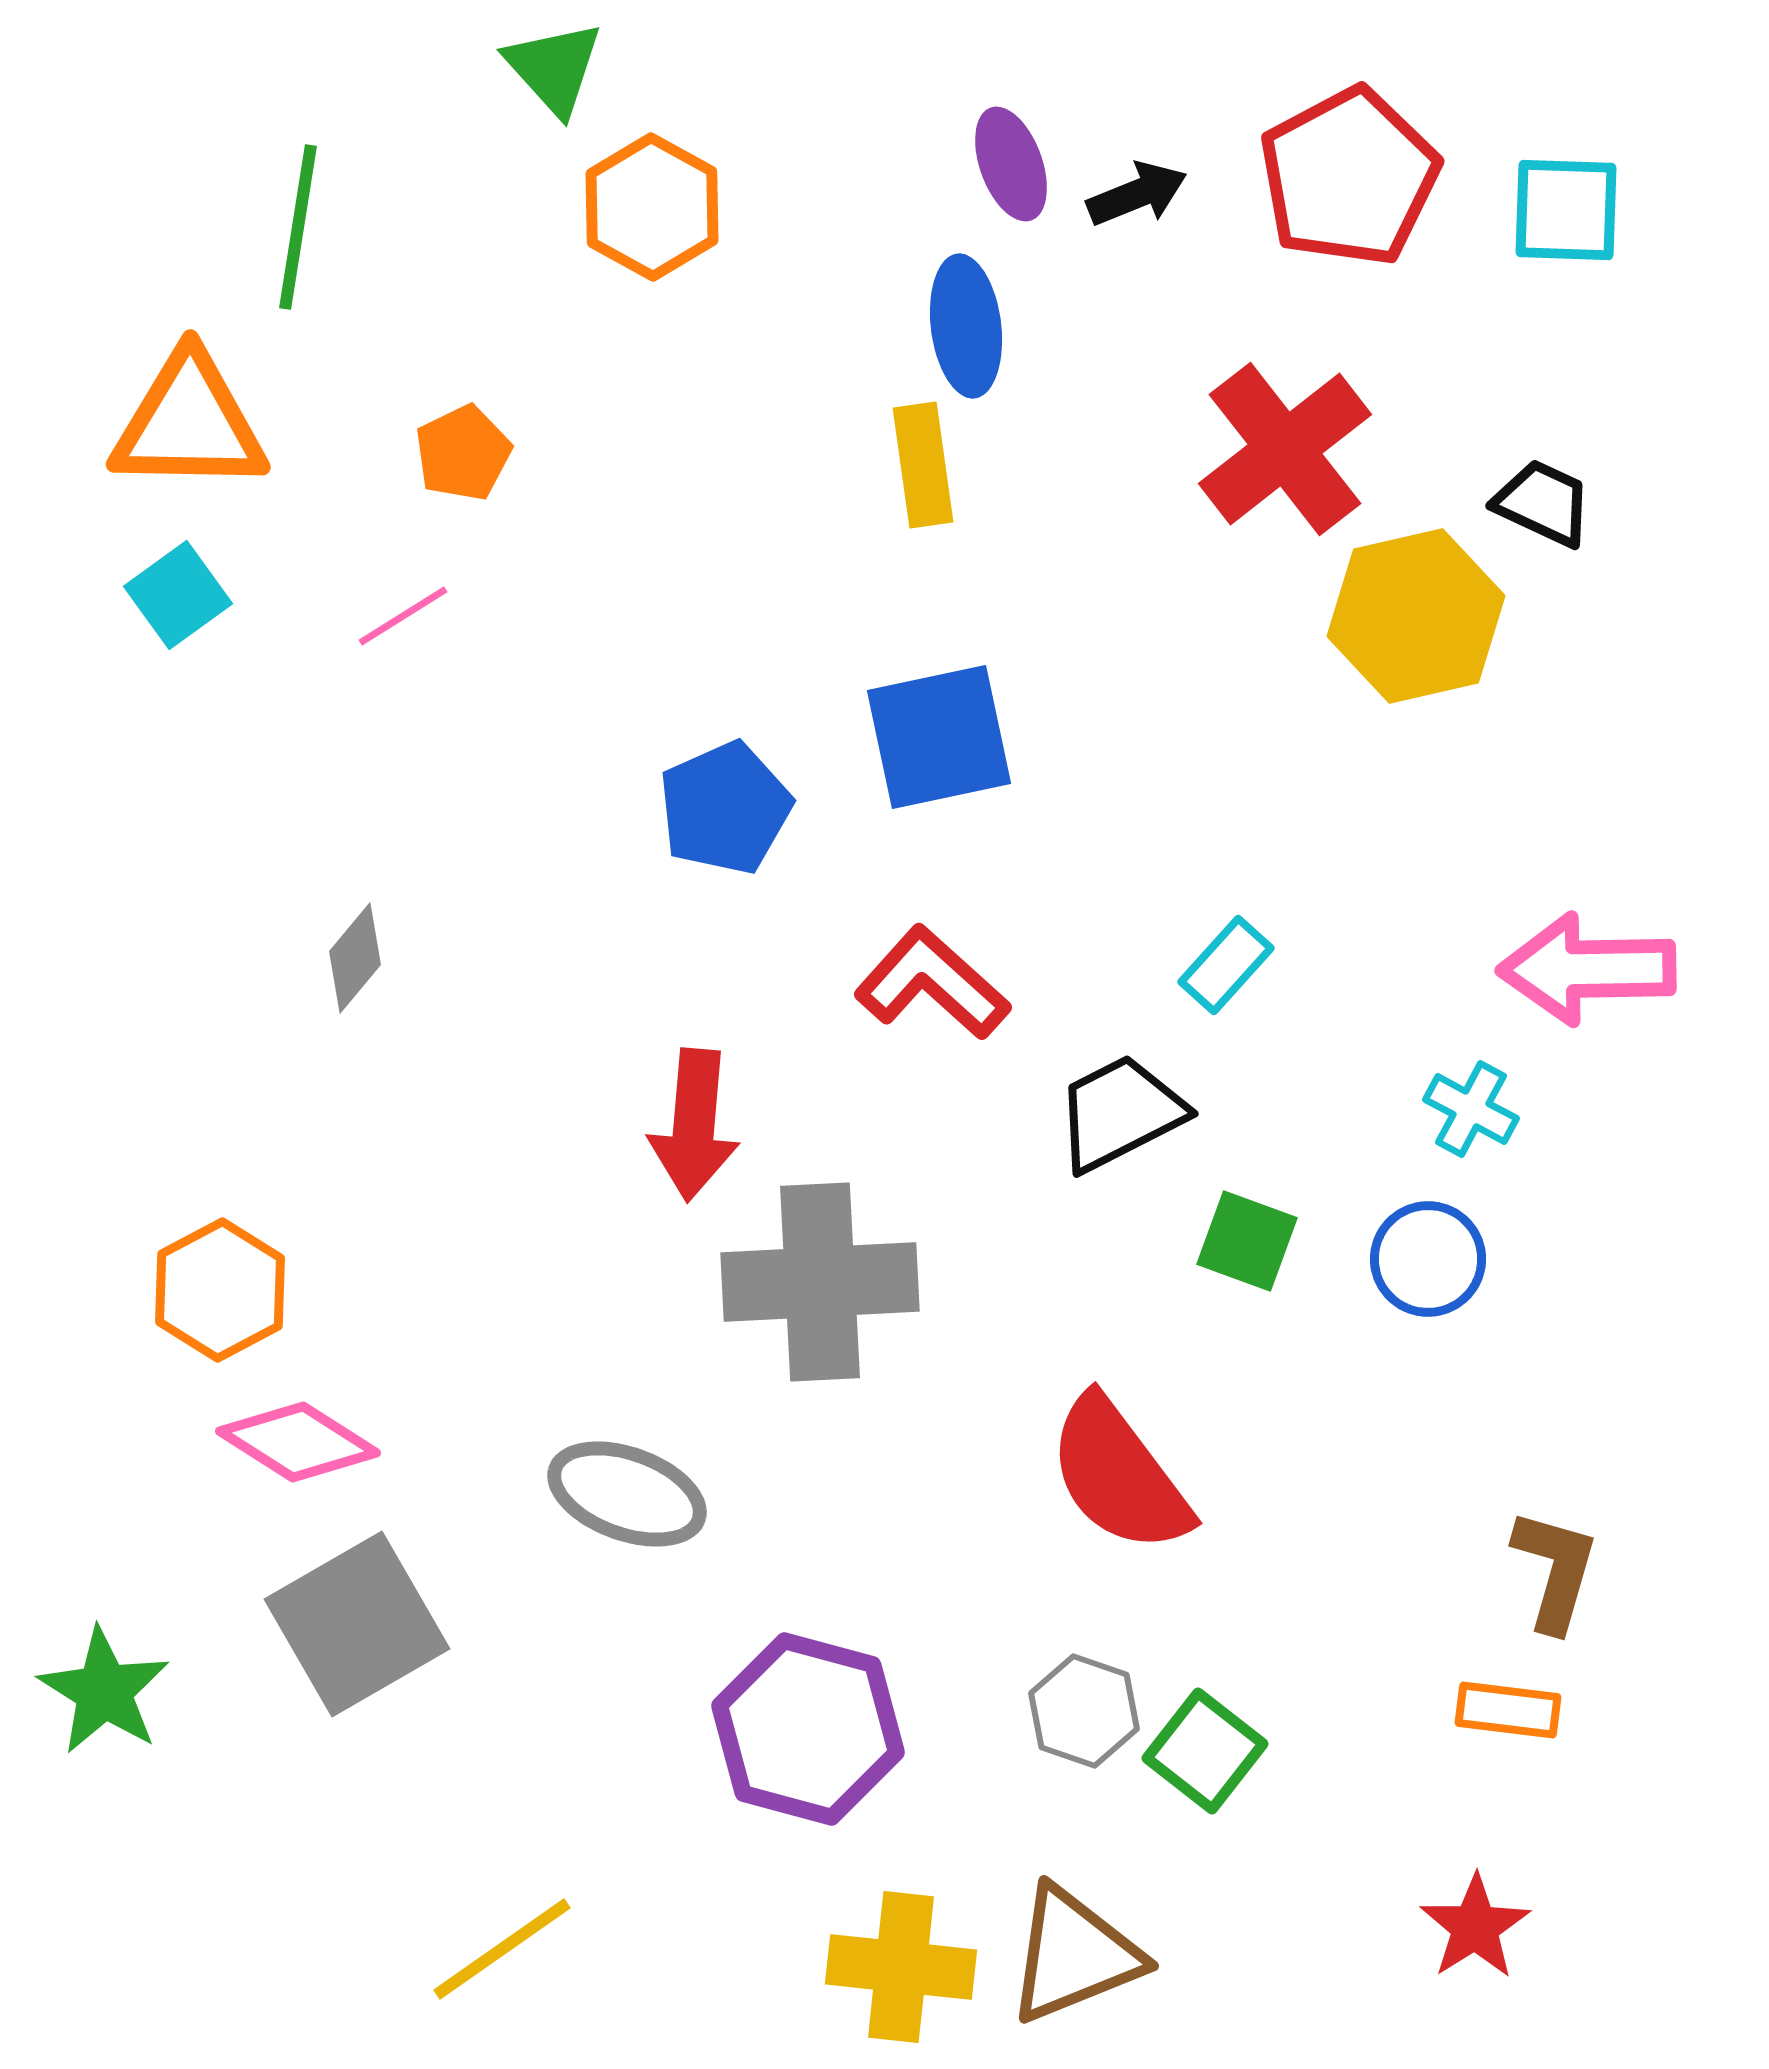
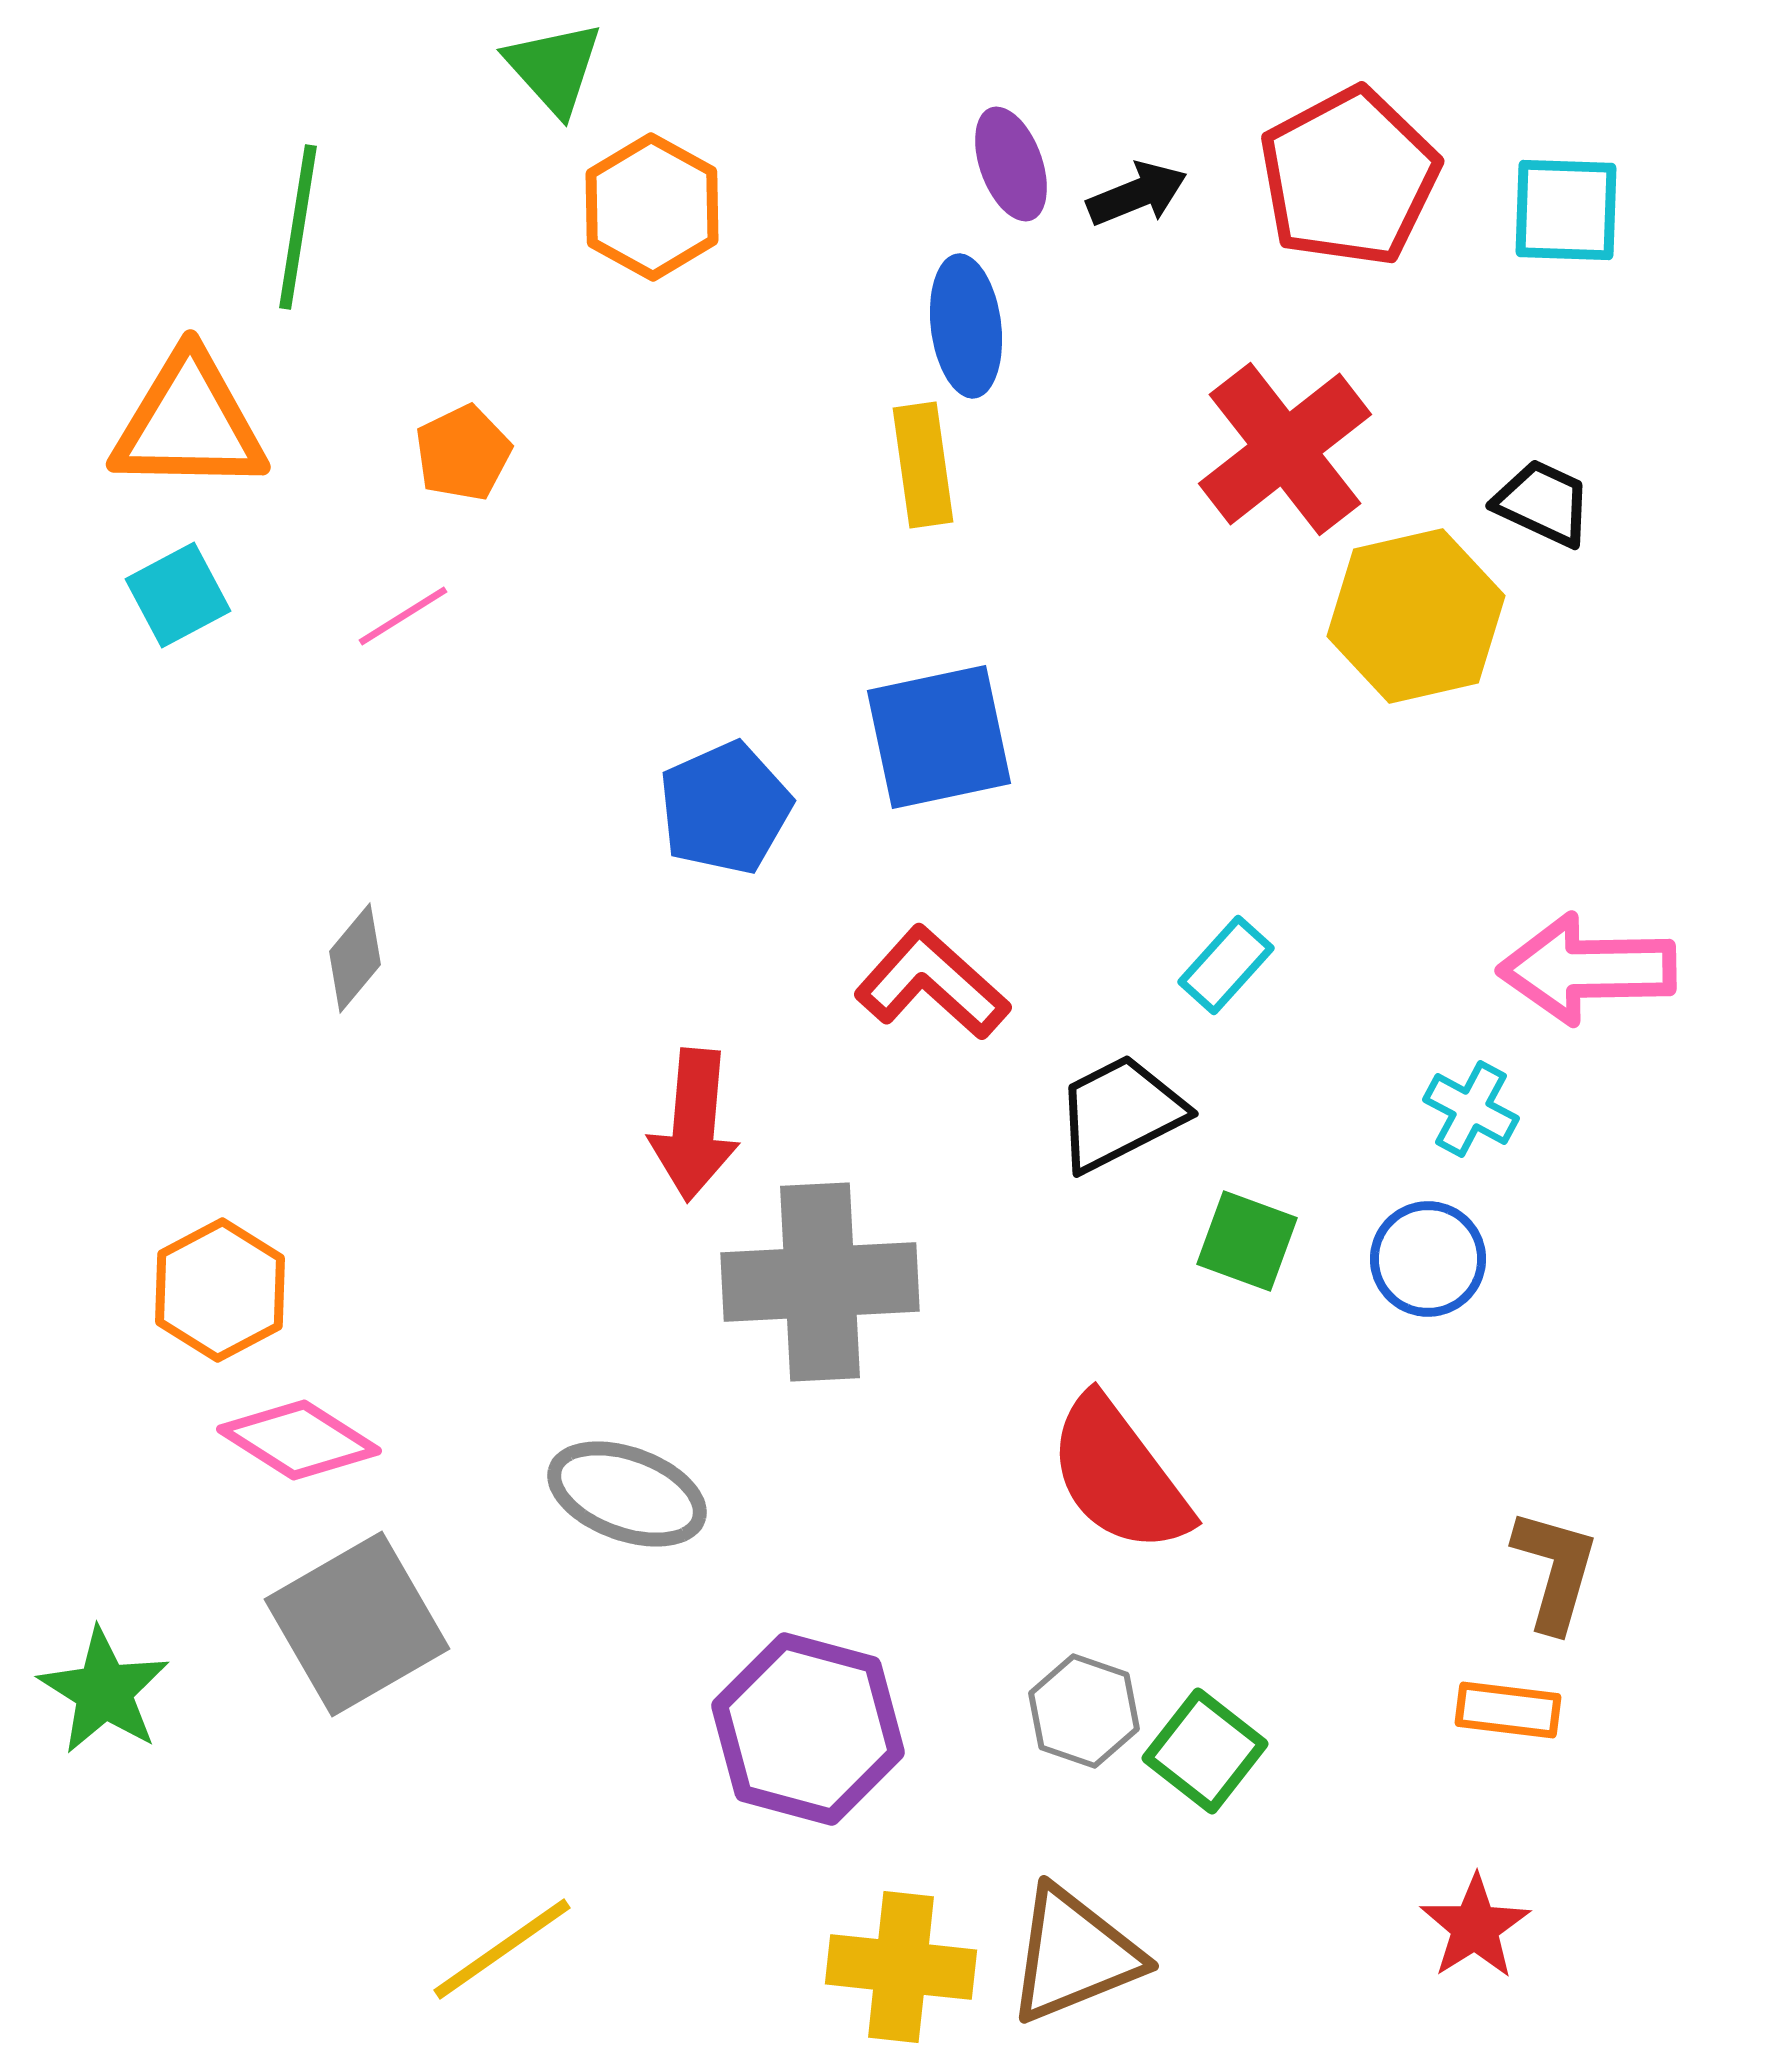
cyan square at (178, 595): rotated 8 degrees clockwise
pink diamond at (298, 1442): moved 1 px right, 2 px up
